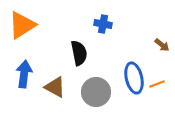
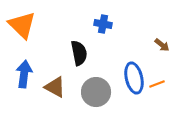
orange triangle: rotated 44 degrees counterclockwise
